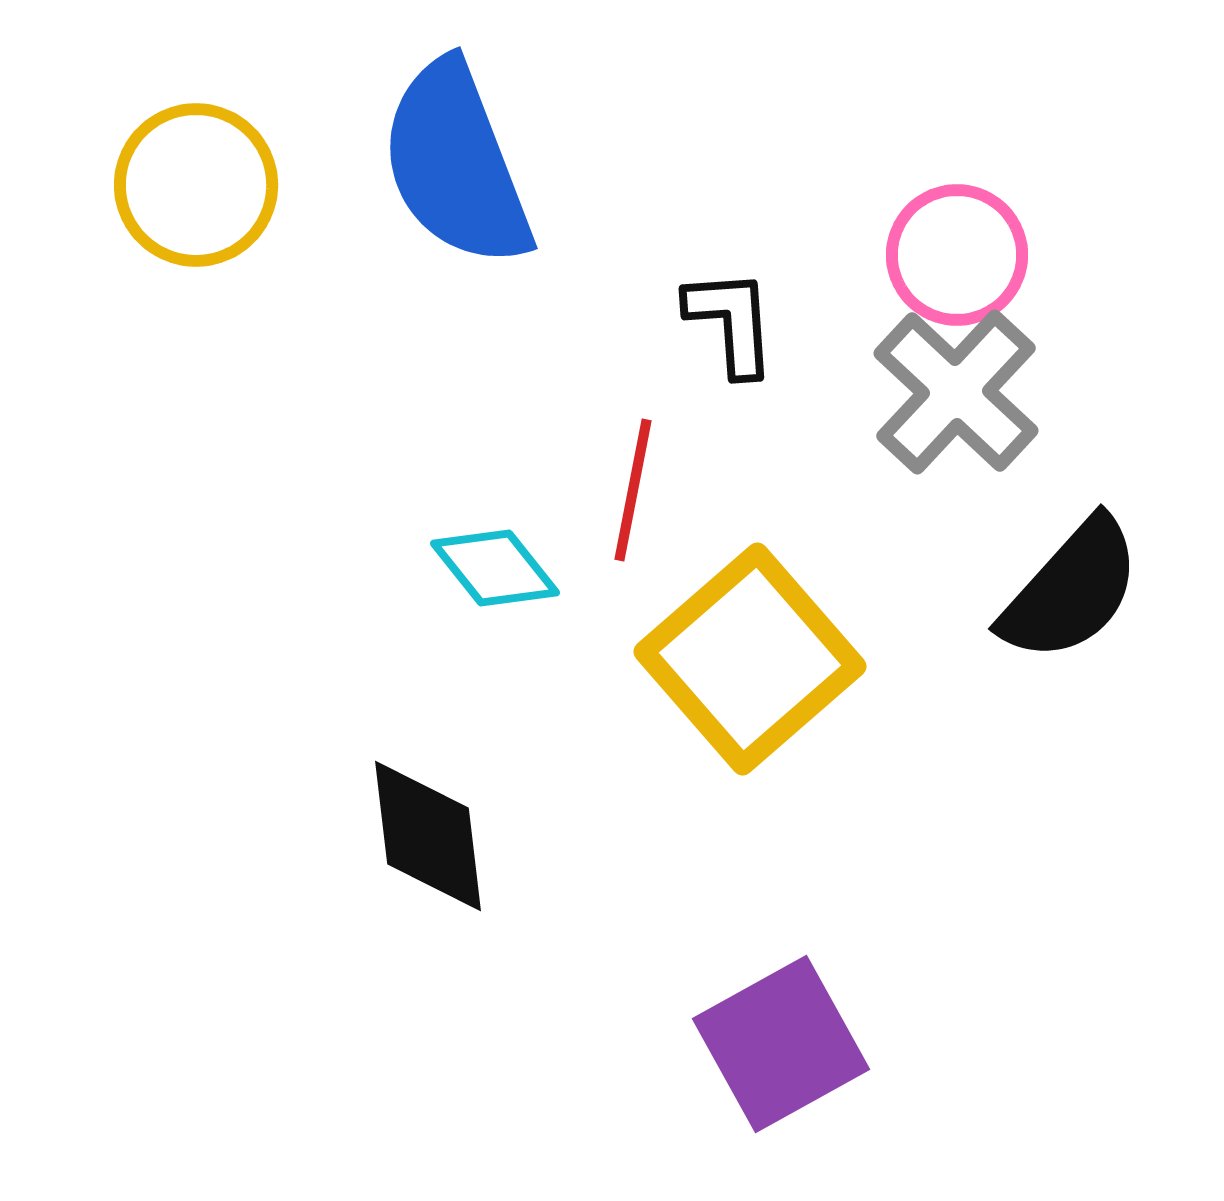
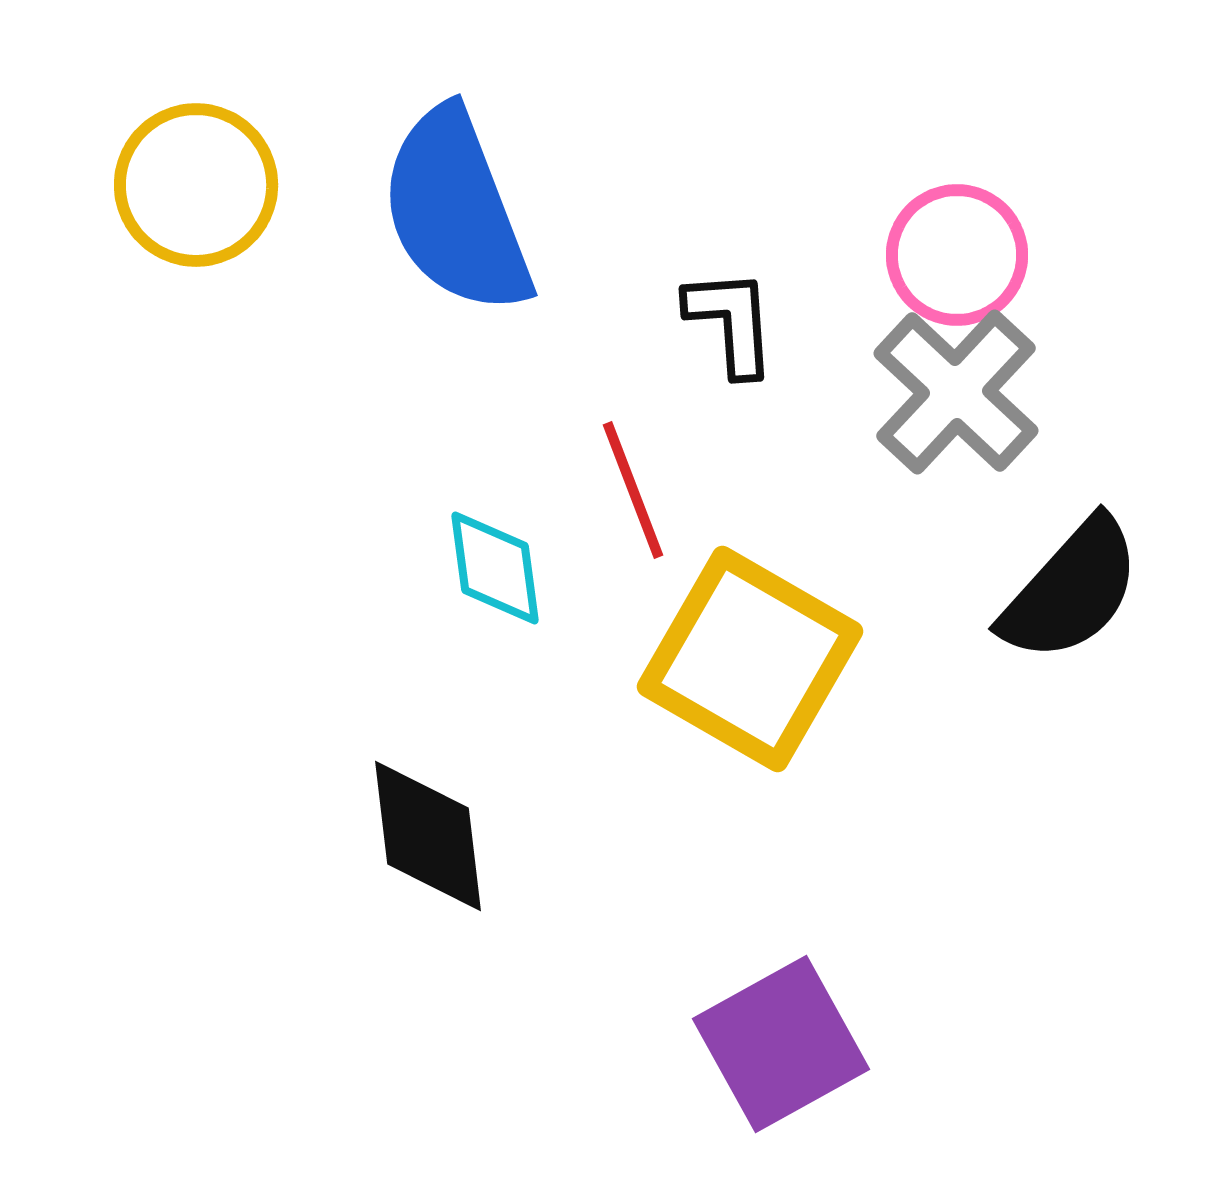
blue semicircle: moved 47 px down
red line: rotated 32 degrees counterclockwise
cyan diamond: rotated 31 degrees clockwise
yellow square: rotated 19 degrees counterclockwise
